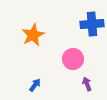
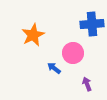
pink circle: moved 6 px up
blue arrow: moved 19 px right, 17 px up; rotated 88 degrees counterclockwise
